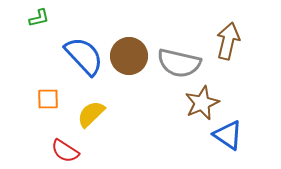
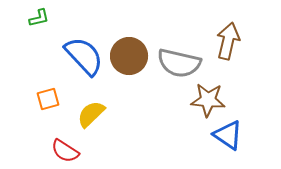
orange square: rotated 15 degrees counterclockwise
brown star: moved 6 px right, 3 px up; rotated 28 degrees clockwise
